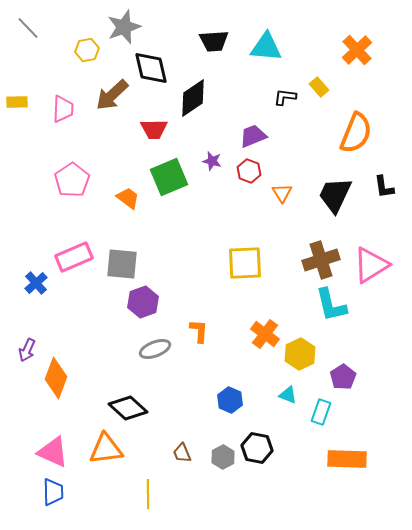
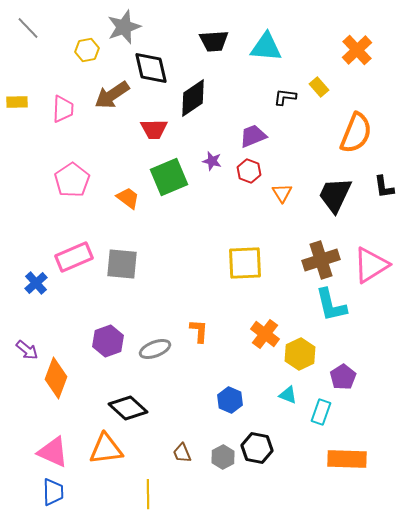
brown arrow at (112, 95): rotated 9 degrees clockwise
purple hexagon at (143, 302): moved 35 px left, 39 px down
purple arrow at (27, 350): rotated 75 degrees counterclockwise
